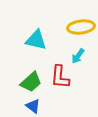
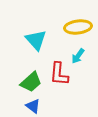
yellow ellipse: moved 3 px left
cyan triangle: rotated 35 degrees clockwise
red L-shape: moved 1 px left, 3 px up
